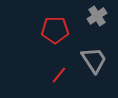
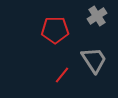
red line: moved 3 px right
